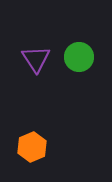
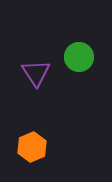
purple triangle: moved 14 px down
